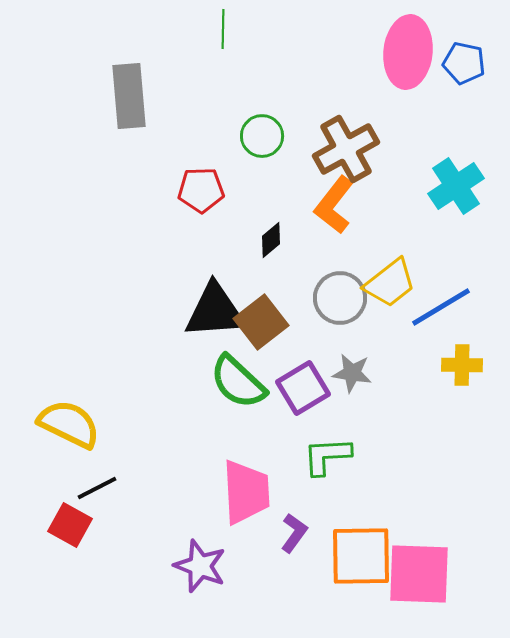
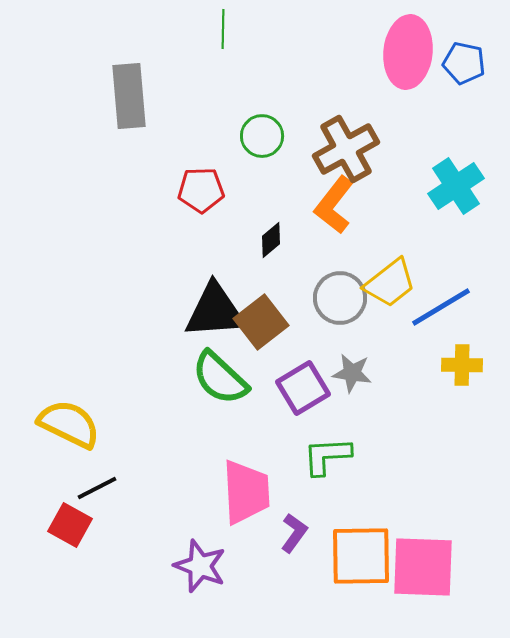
green semicircle: moved 18 px left, 4 px up
pink square: moved 4 px right, 7 px up
